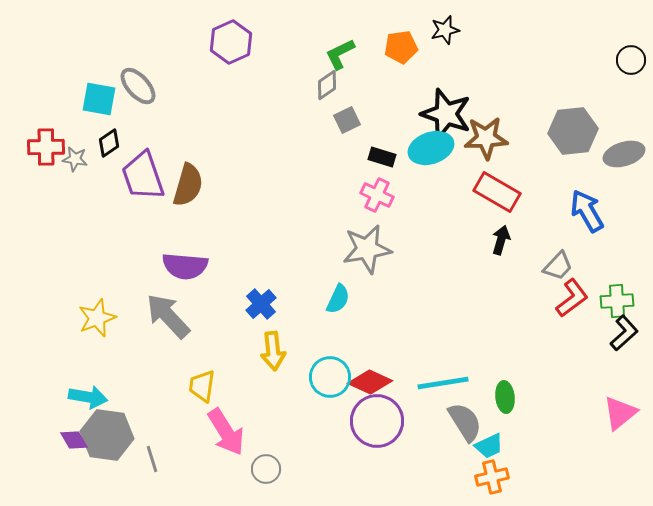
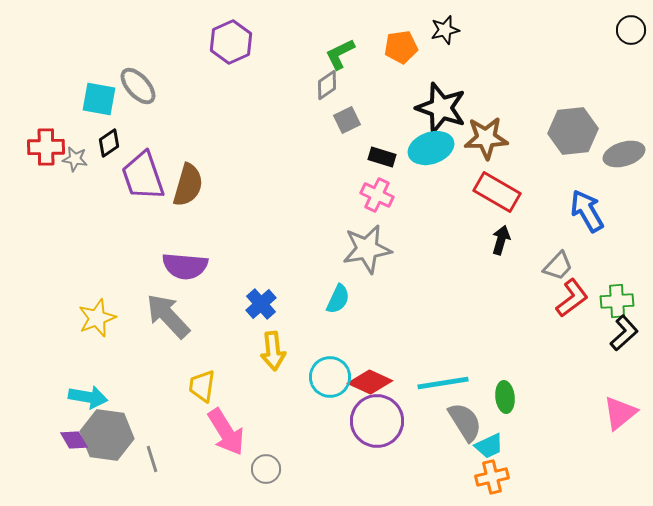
black circle at (631, 60): moved 30 px up
black star at (446, 114): moved 5 px left, 6 px up
